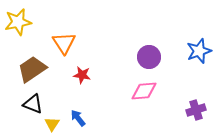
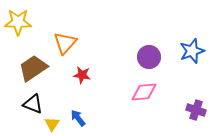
yellow star: rotated 12 degrees clockwise
orange triangle: moved 1 px right; rotated 15 degrees clockwise
blue star: moved 7 px left
brown trapezoid: moved 1 px right, 1 px up
pink diamond: moved 1 px down
purple cross: rotated 36 degrees clockwise
